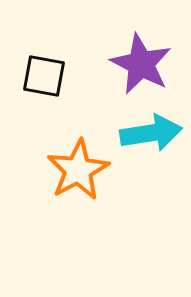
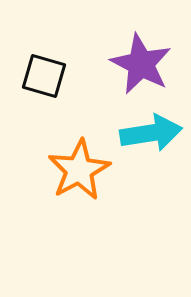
black square: rotated 6 degrees clockwise
orange star: moved 1 px right
